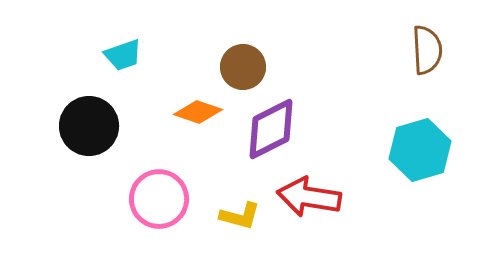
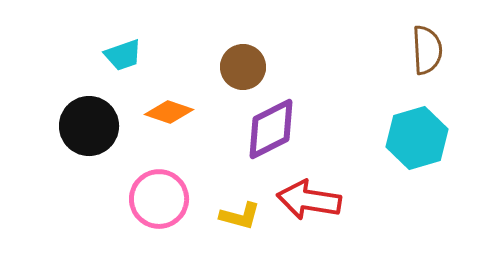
orange diamond: moved 29 px left
cyan hexagon: moved 3 px left, 12 px up
red arrow: moved 3 px down
